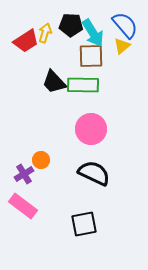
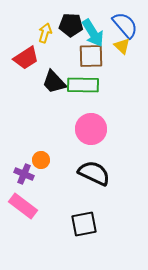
red trapezoid: moved 17 px down
yellow triangle: rotated 36 degrees counterclockwise
purple cross: rotated 36 degrees counterclockwise
